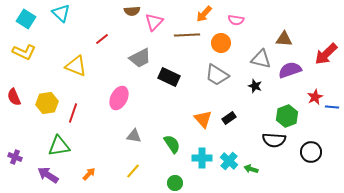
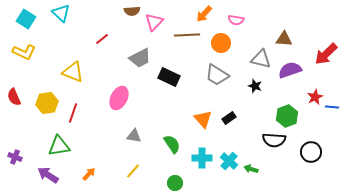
yellow triangle at (76, 66): moved 3 px left, 6 px down
